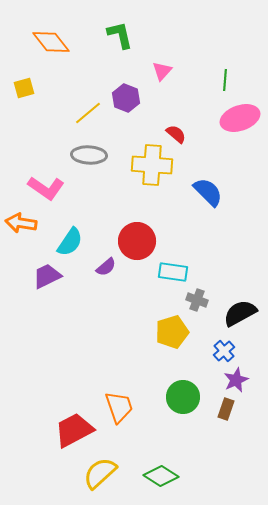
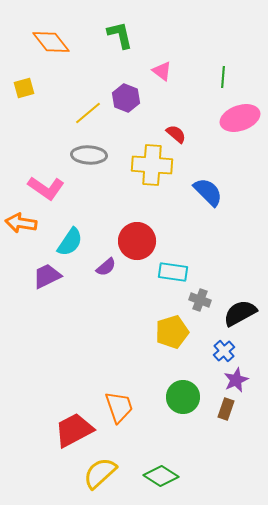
pink triangle: rotated 35 degrees counterclockwise
green line: moved 2 px left, 3 px up
gray cross: moved 3 px right
